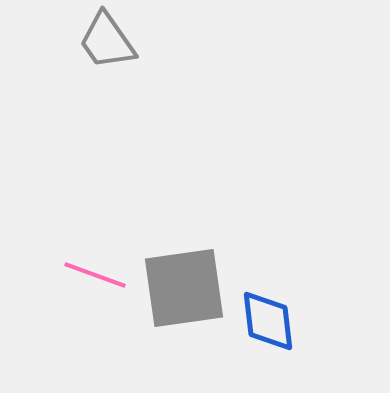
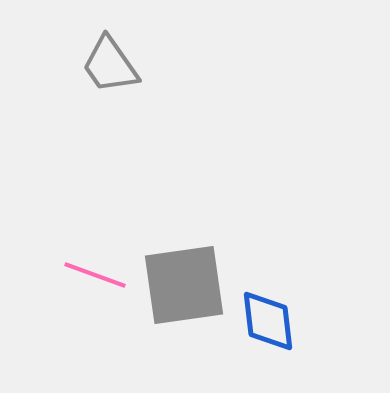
gray trapezoid: moved 3 px right, 24 px down
gray square: moved 3 px up
